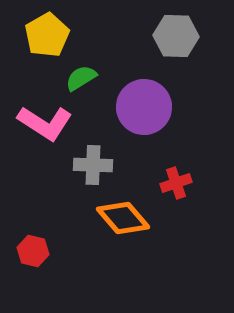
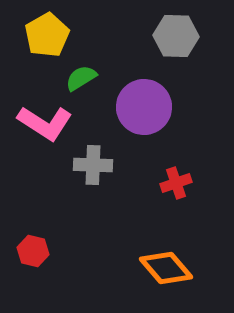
orange diamond: moved 43 px right, 50 px down
